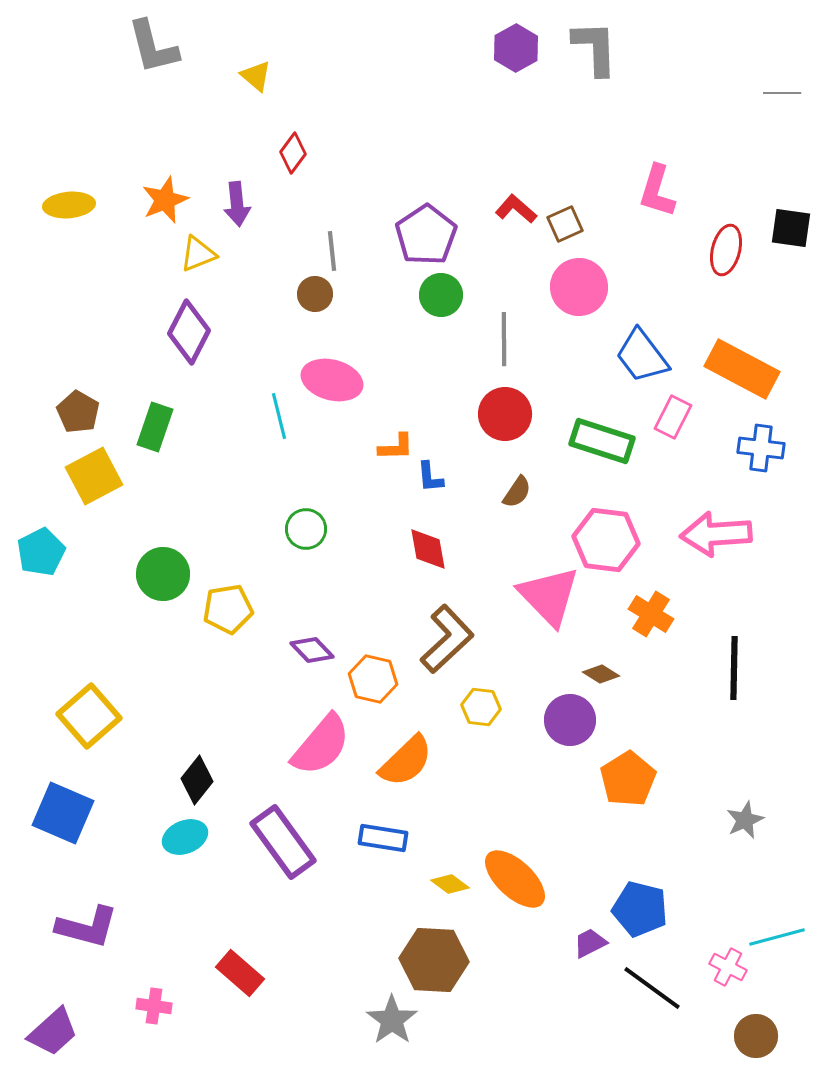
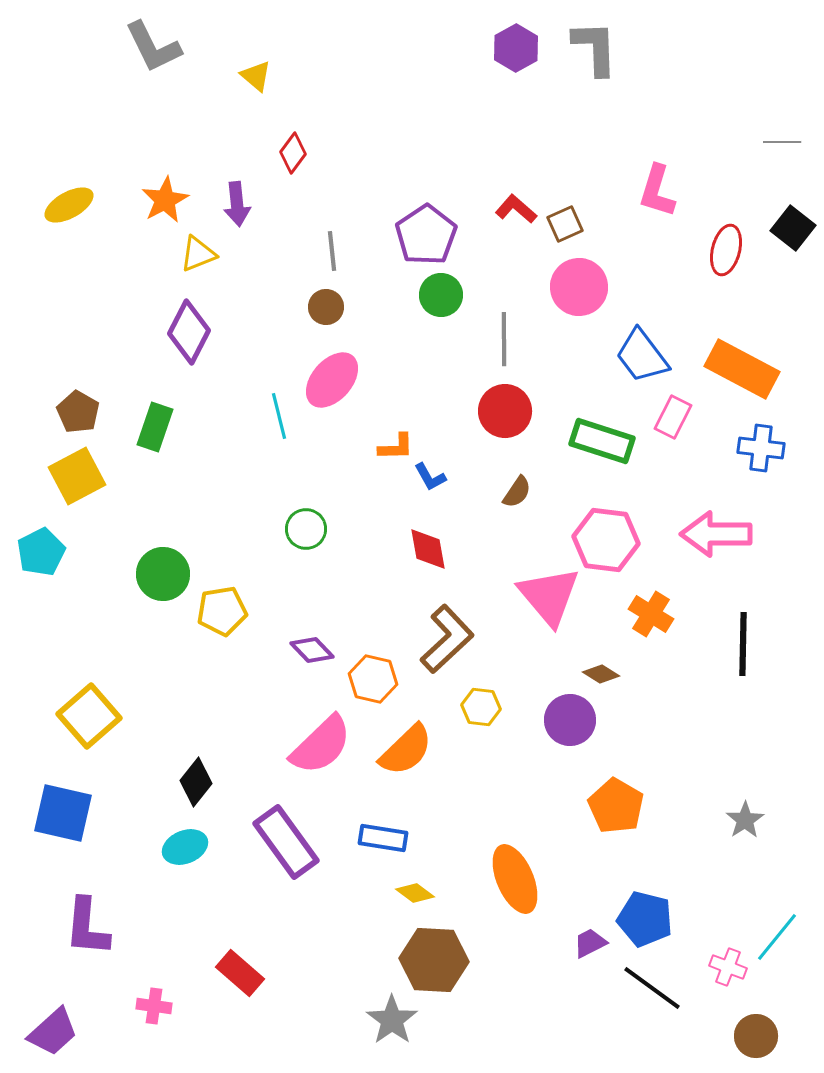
gray L-shape at (153, 47): rotated 12 degrees counterclockwise
gray line at (782, 93): moved 49 px down
orange star at (165, 200): rotated 6 degrees counterclockwise
yellow ellipse at (69, 205): rotated 24 degrees counterclockwise
black square at (791, 228): moved 2 px right; rotated 30 degrees clockwise
brown circle at (315, 294): moved 11 px right, 13 px down
pink ellipse at (332, 380): rotated 64 degrees counterclockwise
red circle at (505, 414): moved 3 px up
yellow square at (94, 476): moved 17 px left
blue L-shape at (430, 477): rotated 24 degrees counterclockwise
pink arrow at (716, 534): rotated 4 degrees clockwise
pink triangle at (549, 596): rotated 4 degrees clockwise
yellow pentagon at (228, 609): moved 6 px left, 2 px down
black line at (734, 668): moved 9 px right, 24 px up
pink semicircle at (321, 745): rotated 6 degrees clockwise
orange semicircle at (406, 761): moved 11 px up
orange pentagon at (628, 779): moved 12 px left, 27 px down; rotated 10 degrees counterclockwise
black diamond at (197, 780): moved 1 px left, 2 px down
blue square at (63, 813): rotated 10 degrees counterclockwise
gray star at (745, 820): rotated 9 degrees counterclockwise
cyan ellipse at (185, 837): moved 10 px down
purple rectangle at (283, 842): moved 3 px right
orange ellipse at (515, 879): rotated 24 degrees clockwise
yellow diamond at (450, 884): moved 35 px left, 9 px down
blue pentagon at (640, 909): moved 5 px right, 10 px down
purple L-shape at (87, 927): rotated 80 degrees clockwise
cyan line at (777, 937): rotated 36 degrees counterclockwise
pink cross at (728, 967): rotated 6 degrees counterclockwise
